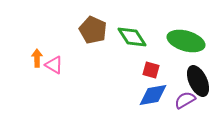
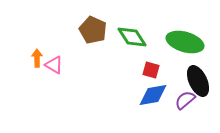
green ellipse: moved 1 px left, 1 px down
purple semicircle: rotated 10 degrees counterclockwise
